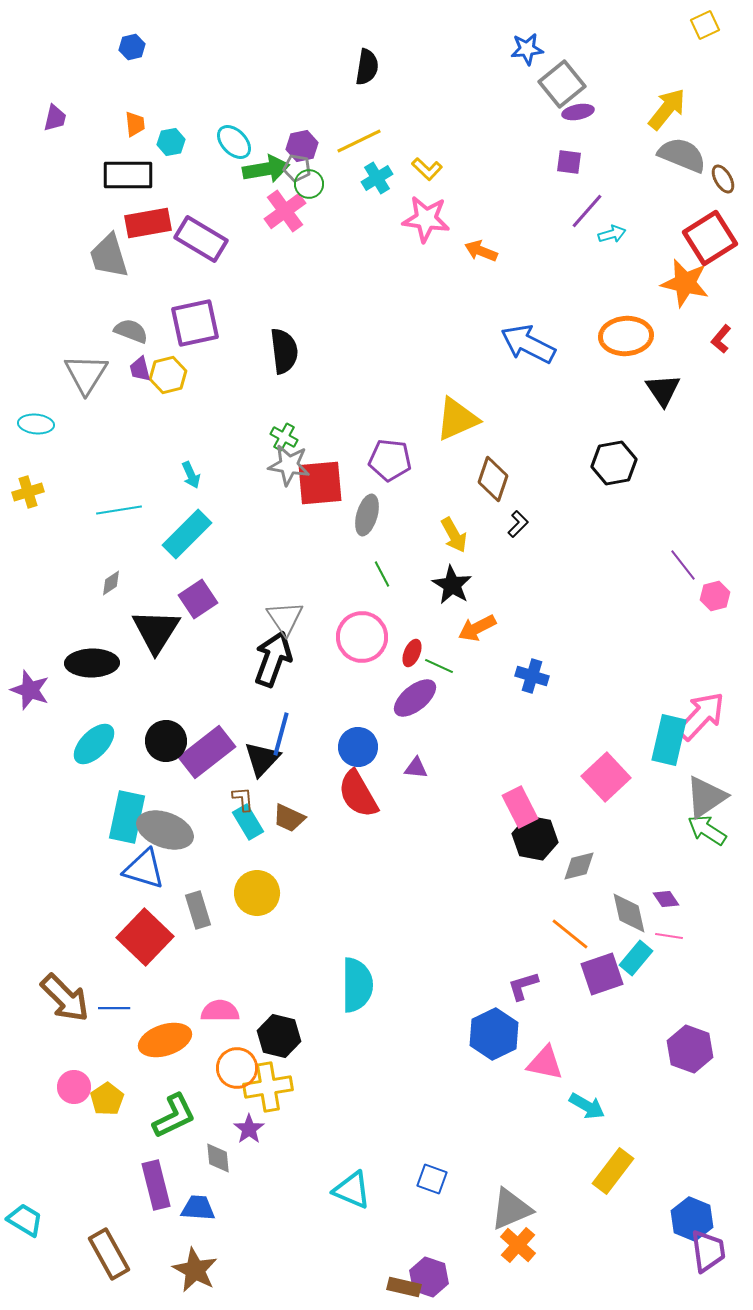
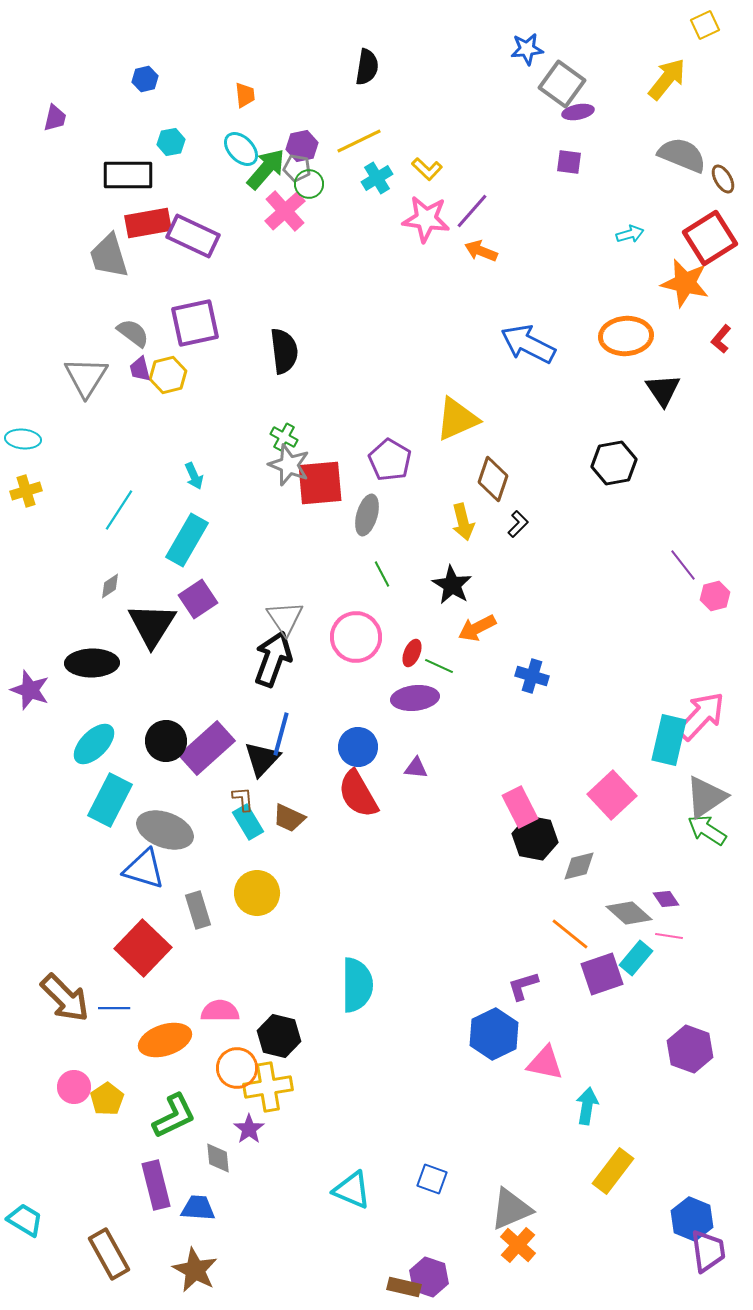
blue hexagon at (132, 47): moved 13 px right, 32 px down
gray square at (562, 84): rotated 15 degrees counterclockwise
yellow arrow at (667, 109): moved 30 px up
orange trapezoid at (135, 124): moved 110 px right, 29 px up
cyan ellipse at (234, 142): moved 7 px right, 7 px down
green arrow at (266, 169): rotated 39 degrees counterclockwise
pink cross at (285, 211): rotated 6 degrees counterclockwise
purple line at (587, 211): moved 115 px left
cyan arrow at (612, 234): moved 18 px right
purple rectangle at (201, 239): moved 8 px left, 3 px up; rotated 6 degrees counterclockwise
gray semicircle at (131, 331): moved 2 px right, 2 px down; rotated 16 degrees clockwise
gray triangle at (86, 374): moved 3 px down
cyan ellipse at (36, 424): moved 13 px left, 15 px down
purple pentagon at (390, 460): rotated 24 degrees clockwise
gray star at (289, 465): rotated 12 degrees clockwise
cyan arrow at (191, 475): moved 3 px right, 1 px down
yellow cross at (28, 492): moved 2 px left, 1 px up
cyan line at (119, 510): rotated 48 degrees counterclockwise
cyan rectangle at (187, 534): moved 6 px down; rotated 15 degrees counterclockwise
yellow arrow at (454, 535): moved 9 px right, 13 px up; rotated 15 degrees clockwise
gray diamond at (111, 583): moved 1 px left, 3 px down
black triangle at (156, 631): moved 4 px left, 6 px up
pink circle at (362, 637): moved 6 px left
purple ellipse at (415, 698): rotated 33 degrees clockwise
purple rectangle at (207, 752): moved 4 px up; rotated 4 degrees counterclockwise
pink square at (606, 777): moved 6 px right, 18 px down
cyan rectangle at (127, 817): moved 17 px left, 17 px up; rotated 15 degrees clockwise
gray diamond at (629, 913): rotated 36 degrees counterclockwise
red square at (145, 937): moved 2 px left, 11 px down
cyan arrow at (587, 1106): rotated 111 degrees counterclockwise
